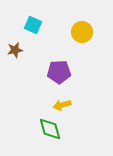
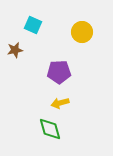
yellow arrow: moved 2 px left, 2 px up
